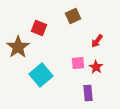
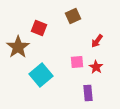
pink square: moved 1 px left, 1 px up
